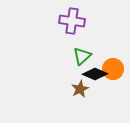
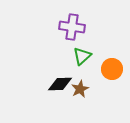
purple cross: moved 6 px down
orange circle: moved 1 px left
black diamond: moved 35 px left, 10 px down; rotated 25 degrees counterclockwise
